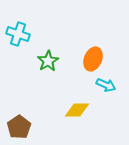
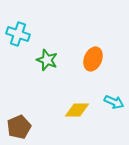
green star: moved 1 px left, 1 px up; rotated 20 degrees counterclockwise
cyan arrow: moved 8 px right, 17 px down
brown pentagon: rotated 10 degrees clockwise
